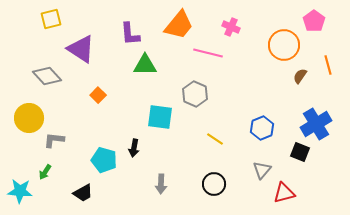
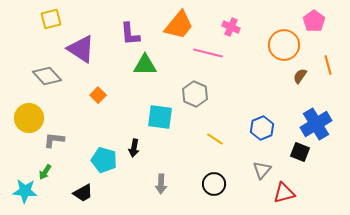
cyan star: moved 5 px right
